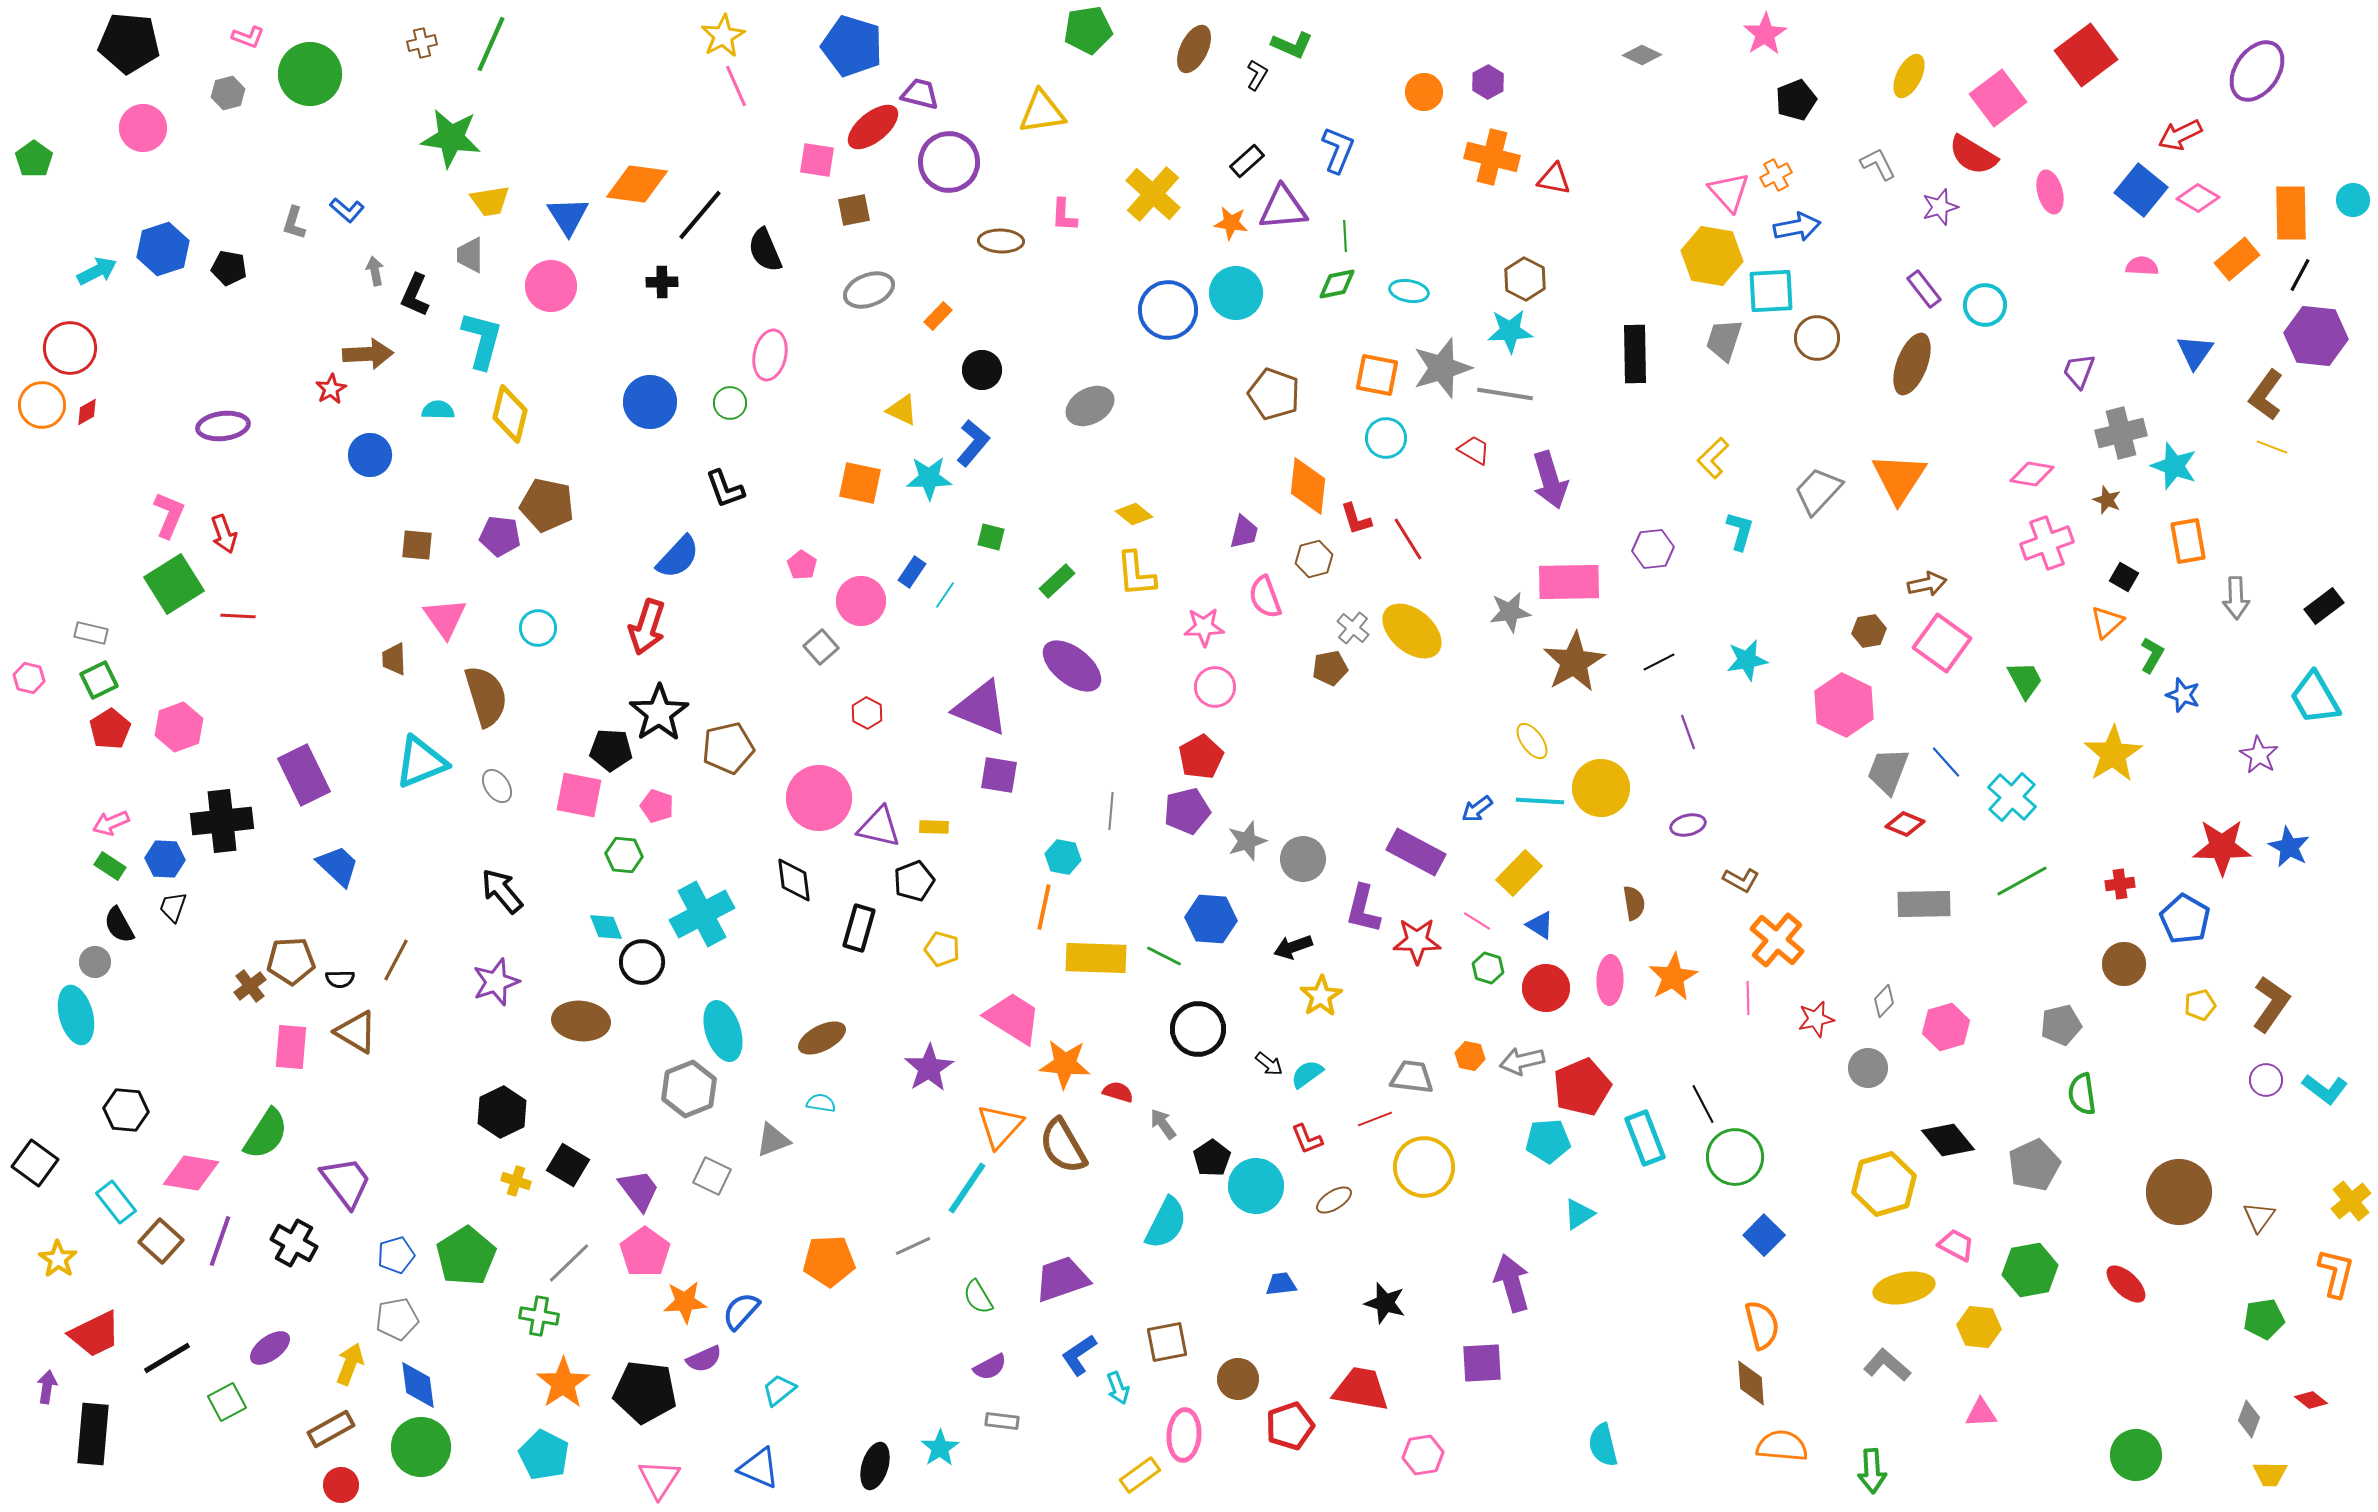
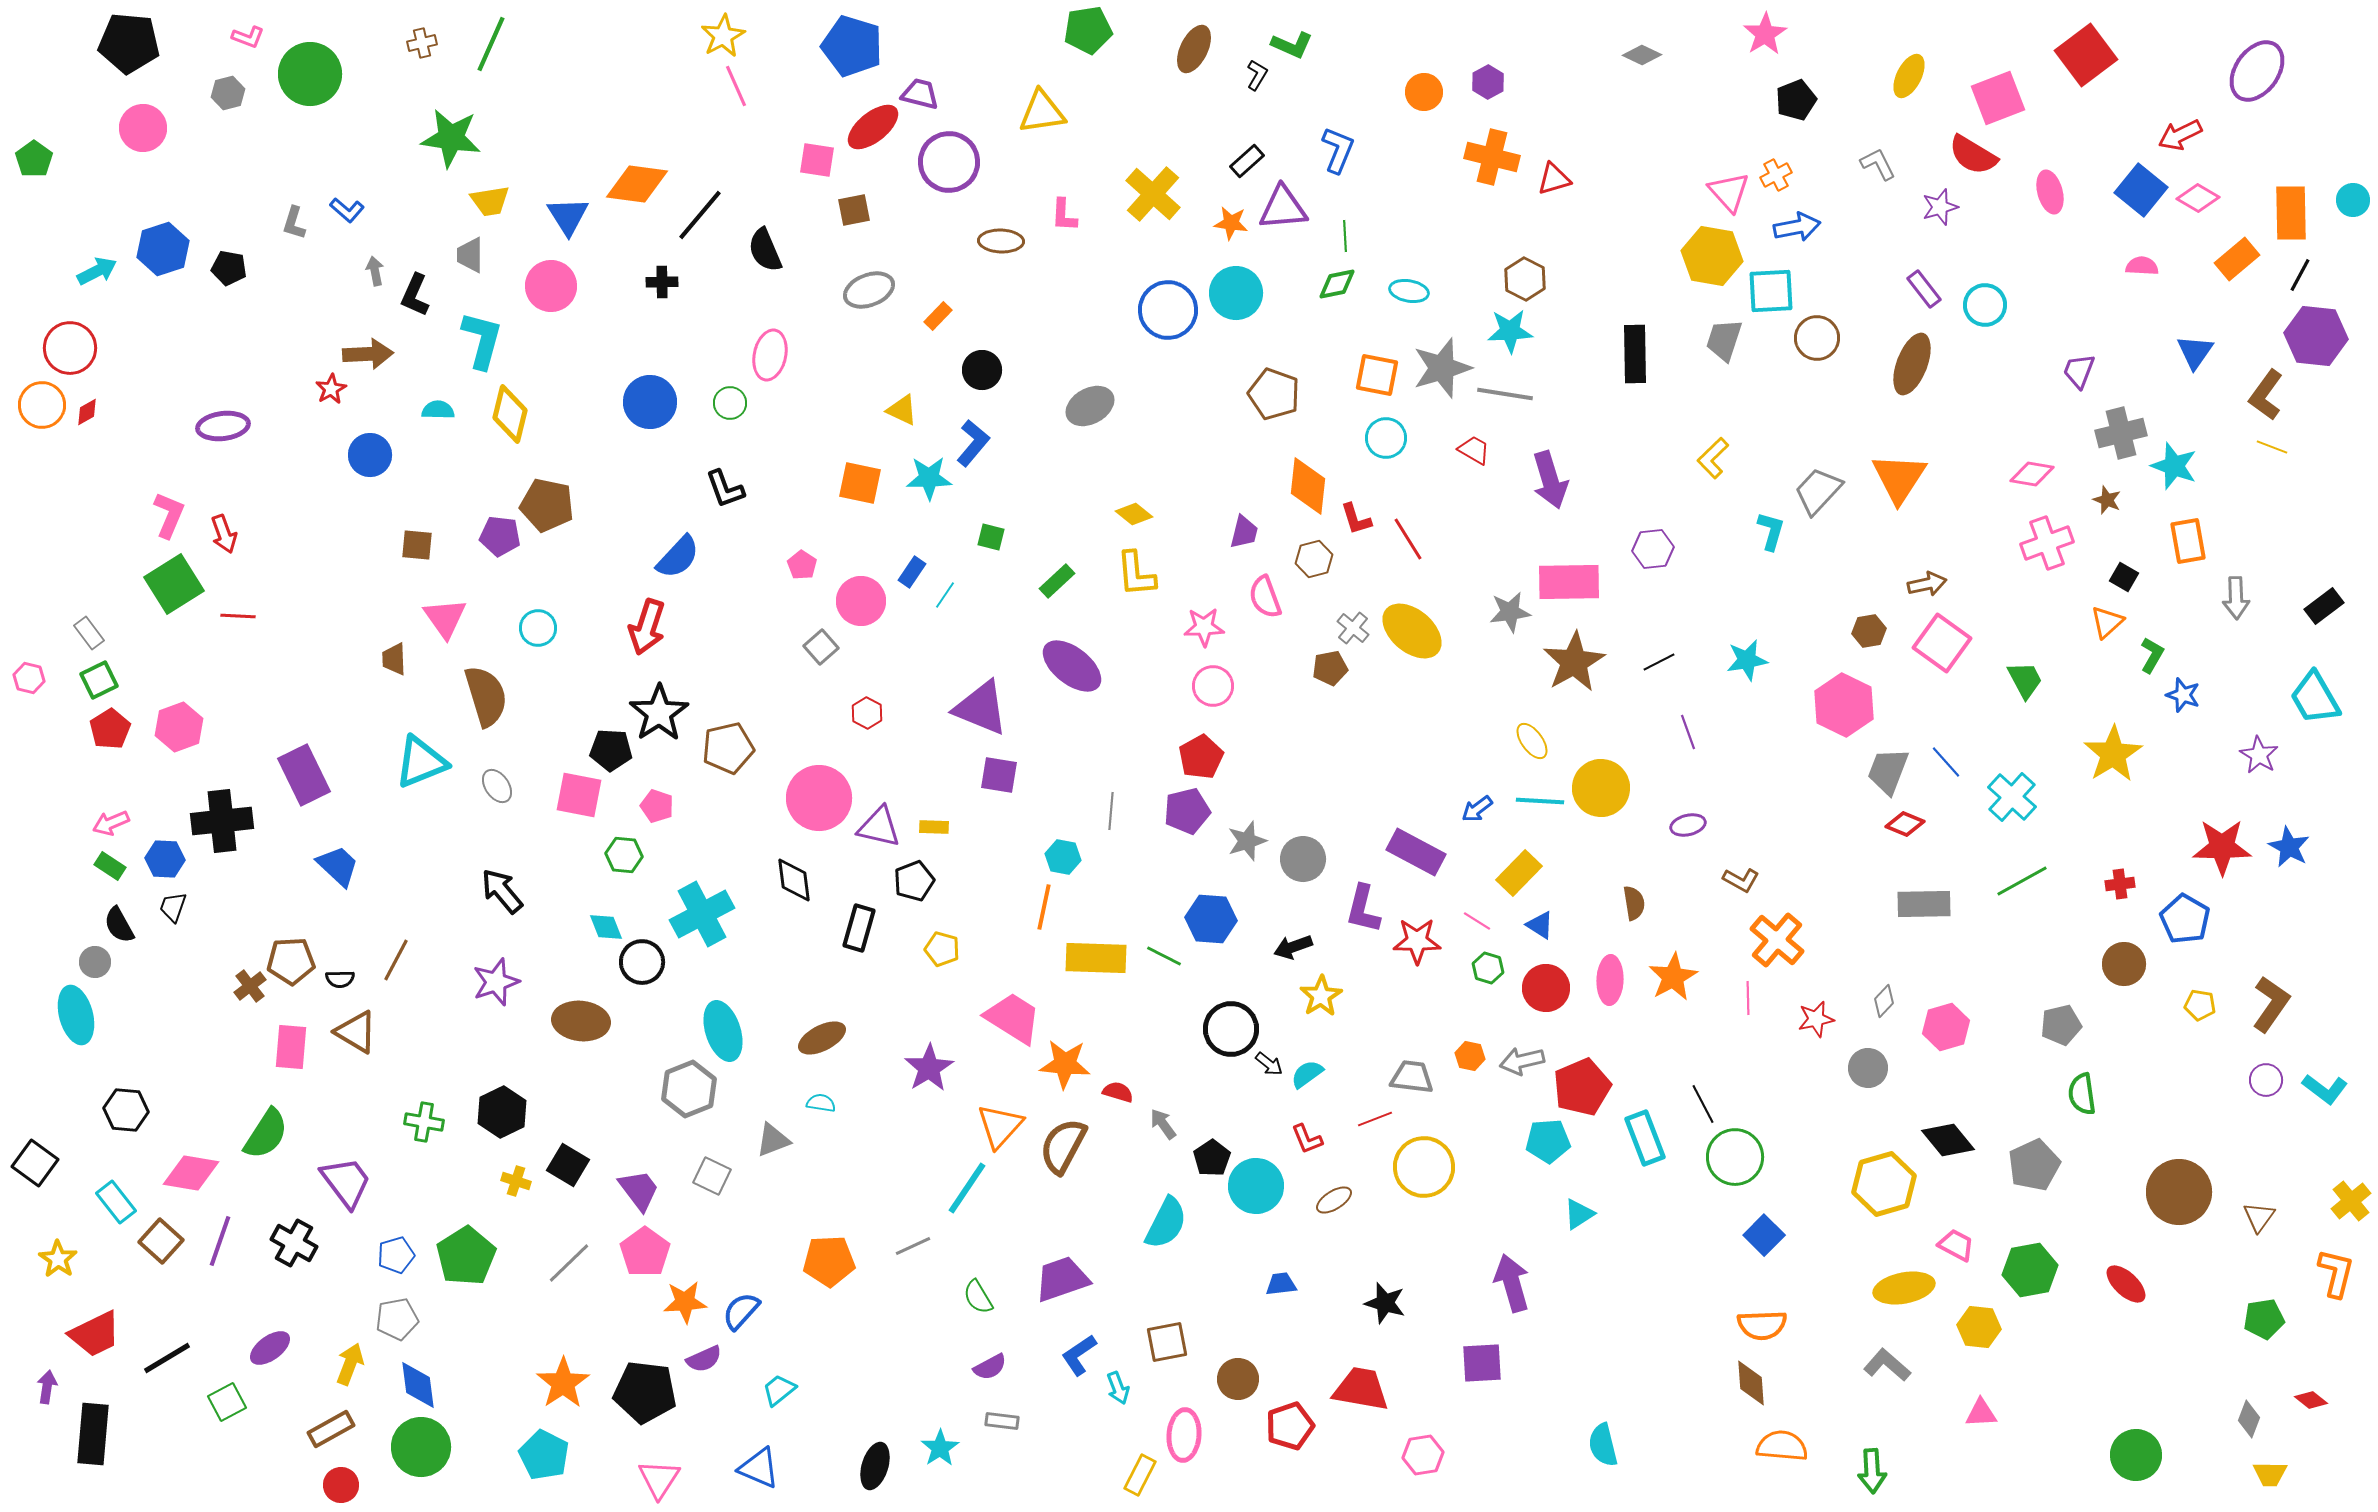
pink square at (1998, 98): rotated 16 degrees clockwise
red triangle at (1554, 179): rotated 27 degrees counterclockwise
cyan L-shape at (1740, 531): moved 31 px right
gray rectangle at (91, 633): moved 2 px left; rotated 40 degrees clockwise
pink circle at (1215, 687): moved 2 px left, 1 px up
yellow pentagon at (2200, 1005): rotated 24 degrees clockwise
black circle at (1198, 1029): moved 33 px right
brown semicircle at (1063, 1146): rotated 58 degrees clockwise
green cross at (539, 1316): moved 115 px left, 194 px up
orange semicircle at (1762, 1325): rotated 102 degrees clockwise
yellow rectangle at (1140, 1475): rotated 27 degrees counterclockwise
